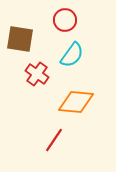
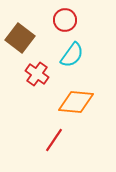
brown square: moved 1 px up; rotated 28 degrees clockwise
